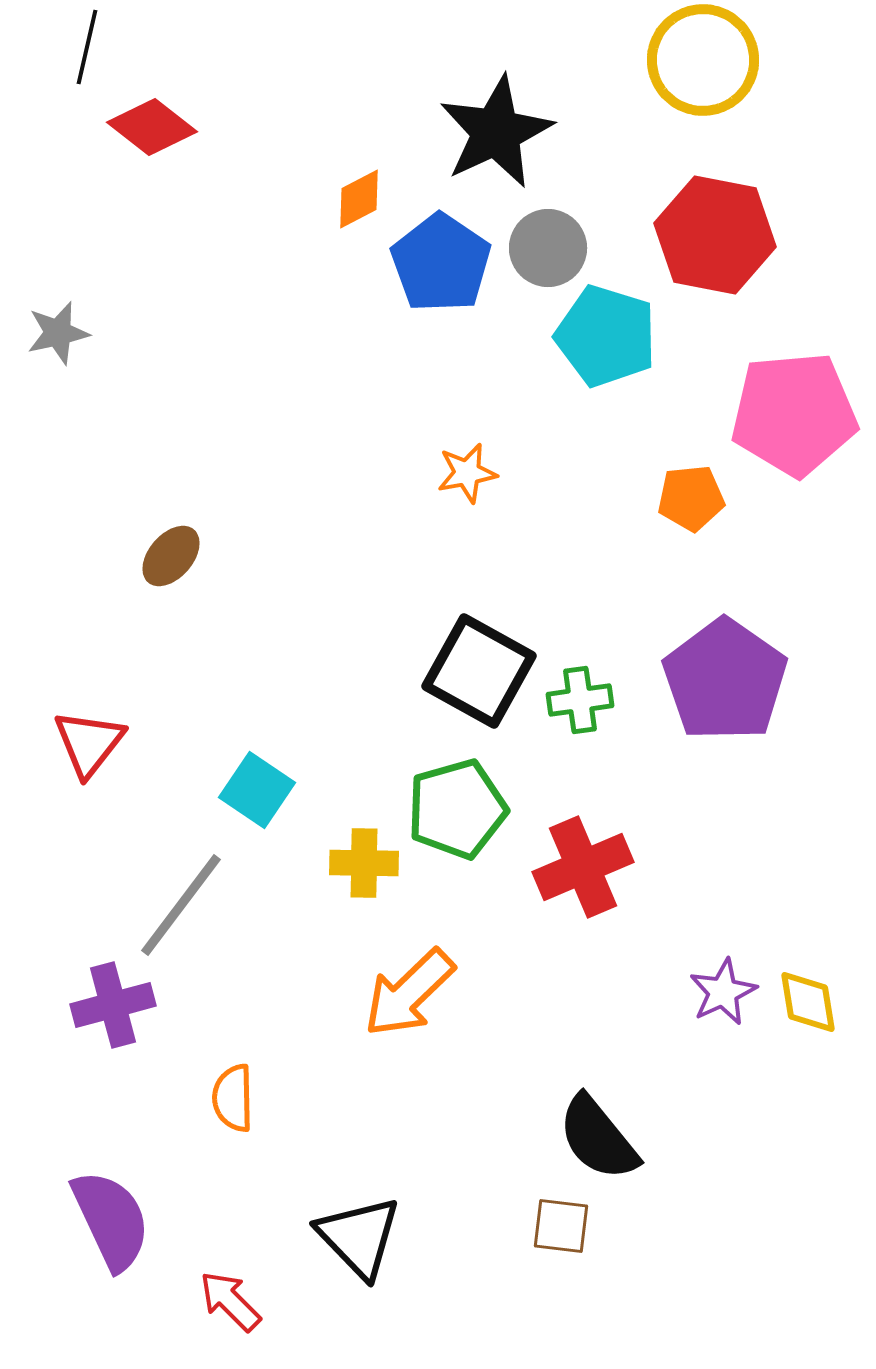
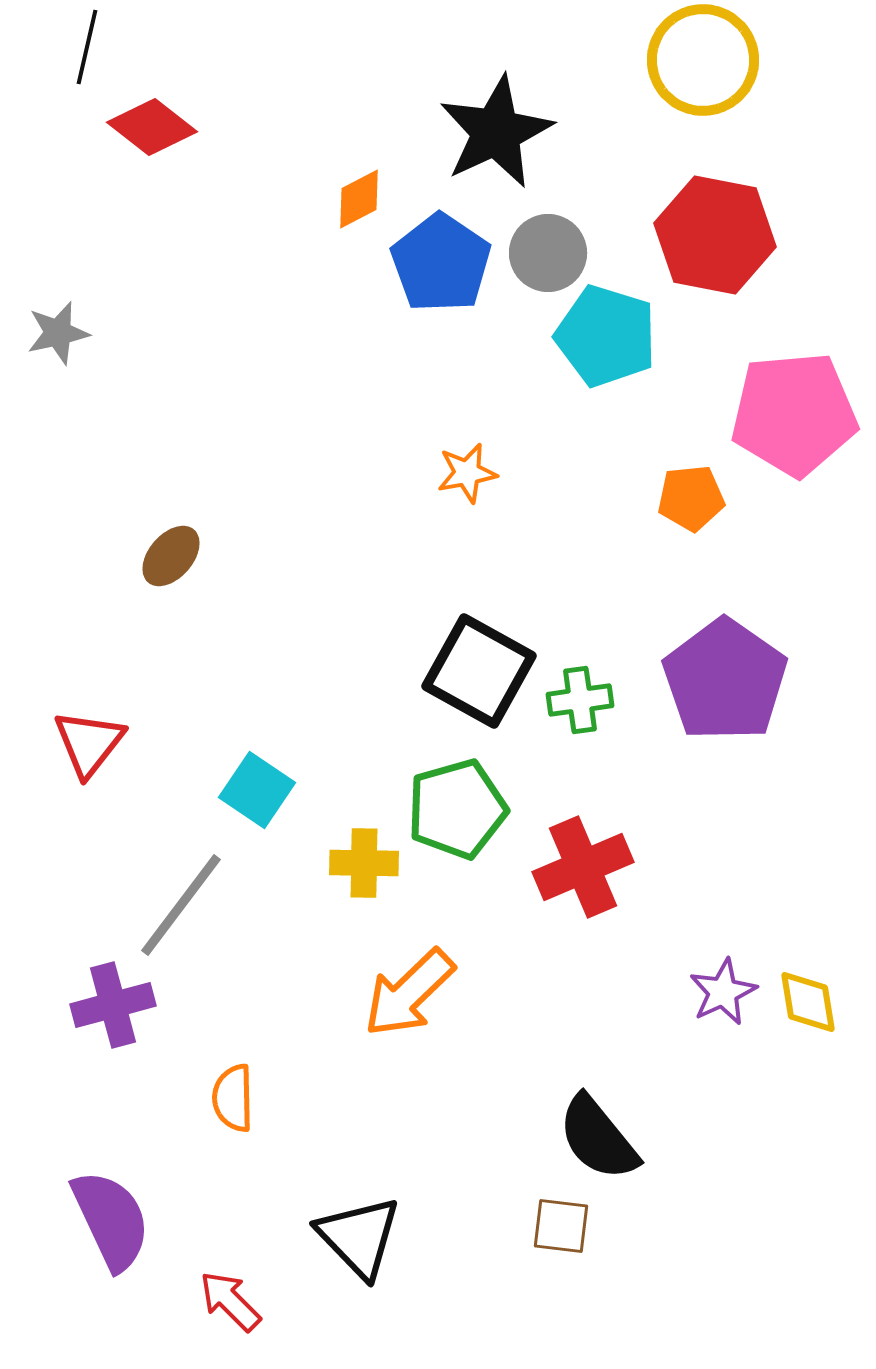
gray circle: moved 5 px down
